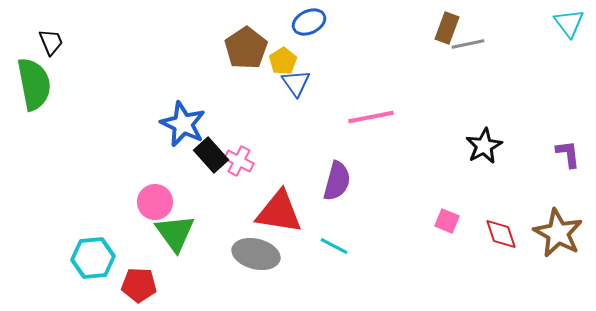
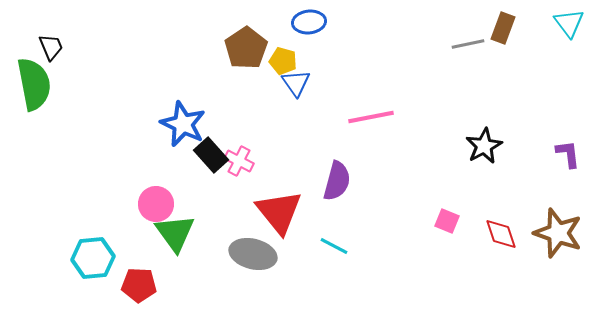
blue ellipse: rotated 20 degrees clockwise
brown rectangle: moved 56 px right
black trapezoid: moved 5 px down
yellow pentagon: rotated 24 degrees counterclockwise
pink circle: moved 1 px right, 2 px down
red triangle: rotated 42 degrees clockwise
brown star: rotated 9 degrees counterclockwise
gray ellipse: moved 3 px left
